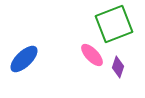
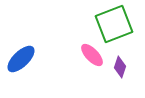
blue ellipse: moved 3 px left
purple diamond: moved 2 px right
